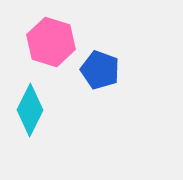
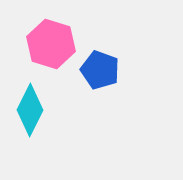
pink hexagon: moved 2 px down
